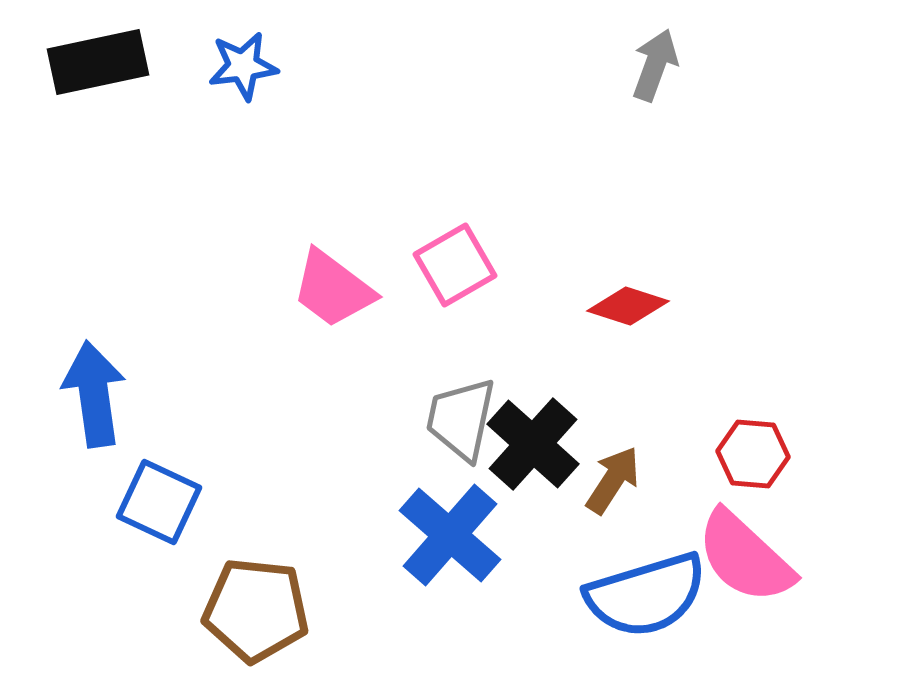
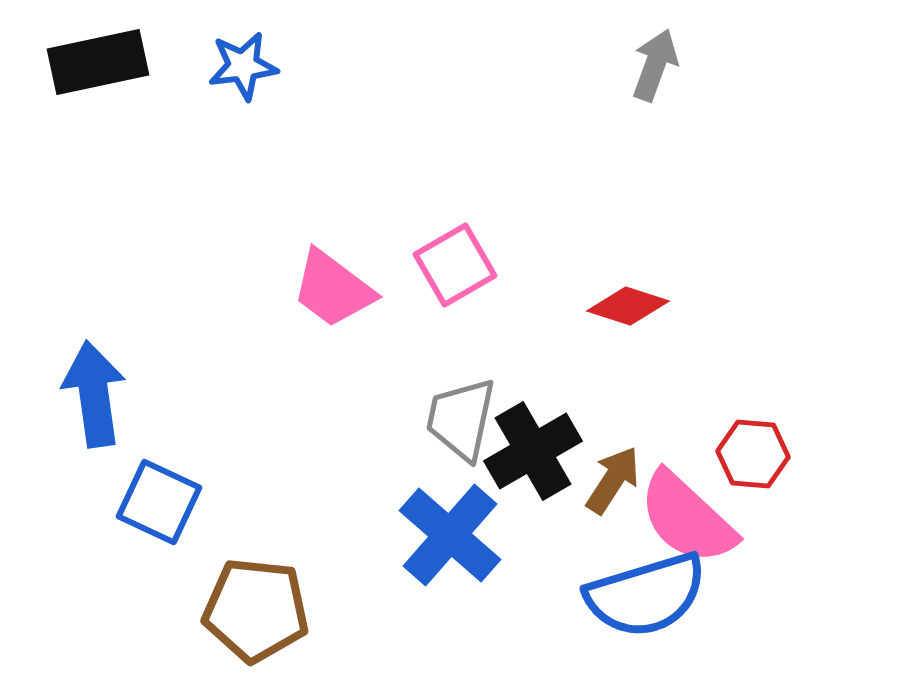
black cross: moved 7 px down; rotated 18 degrees clockwise
pink semicircle: moved 58 px left, 39 px up
